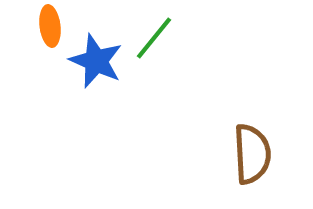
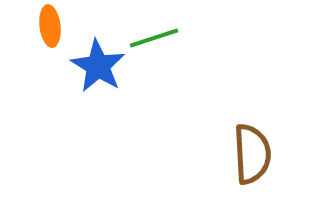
green line: rotated 33 degrees clockwise
blue star: moved 2 px right, 5 px down; rotated 8 degrees clockwise
